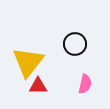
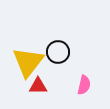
black circle: moved 17 px left, 8 px down
pink semicircle: moved 1 px left, 1 px down
